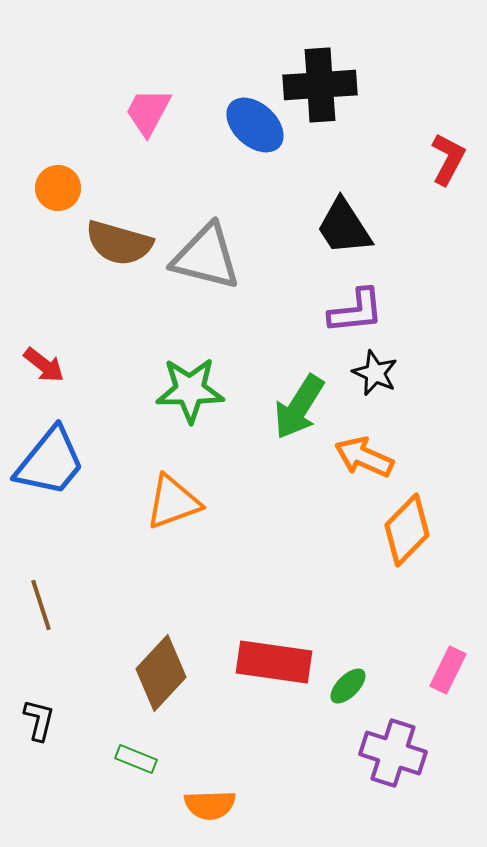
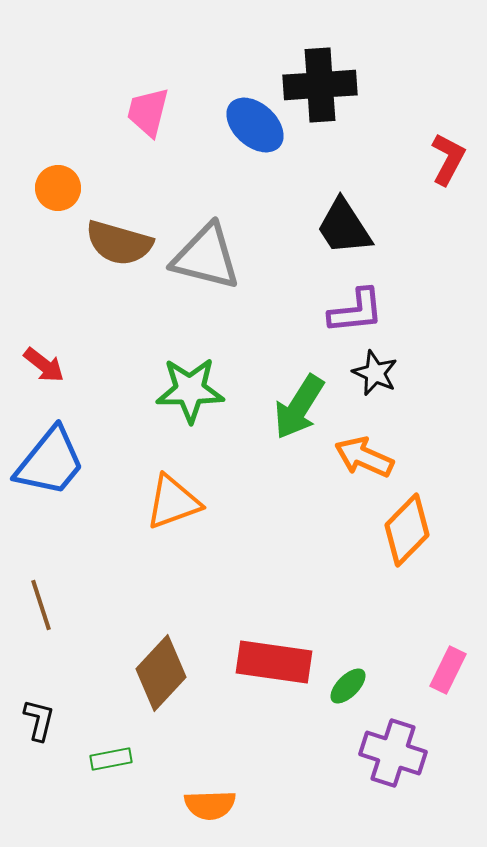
pink trapezoid: rotated 14 degrees counterclockwise
green rectangle: moved 25 px left; rotated 33 degrees counterclockwise
